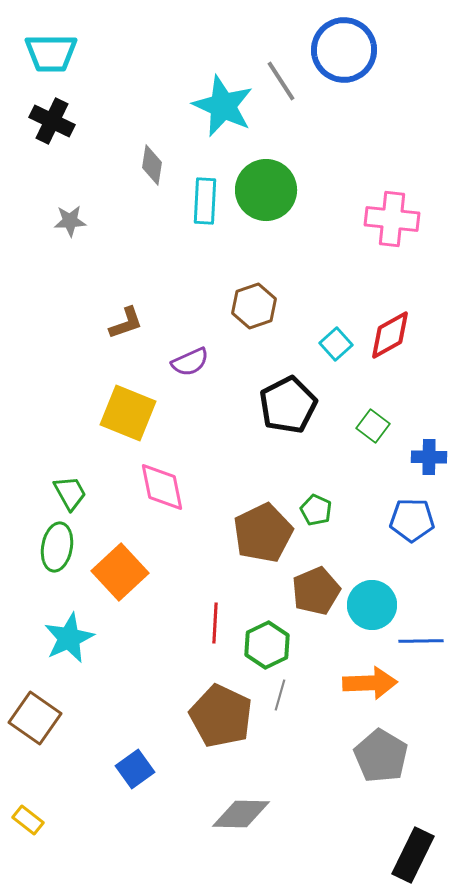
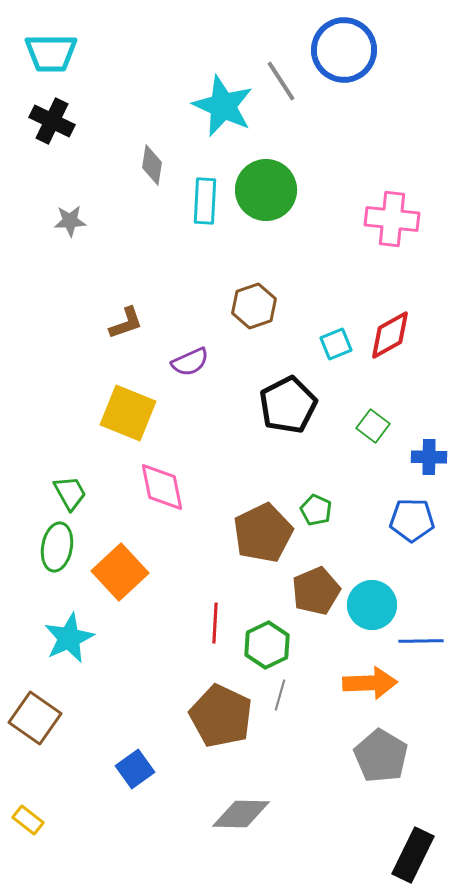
cyan square at (336, 344): rotated 20 degrees clockwise
